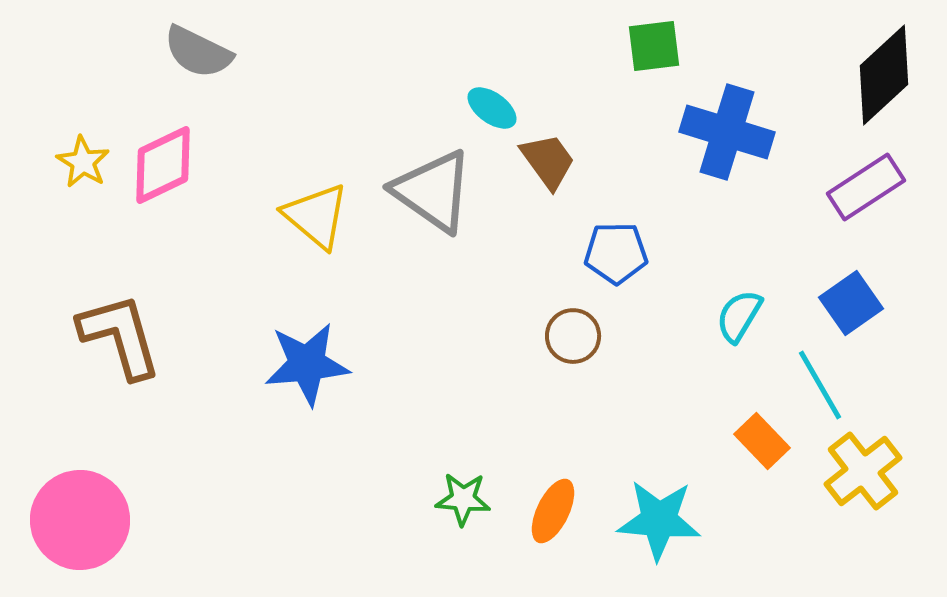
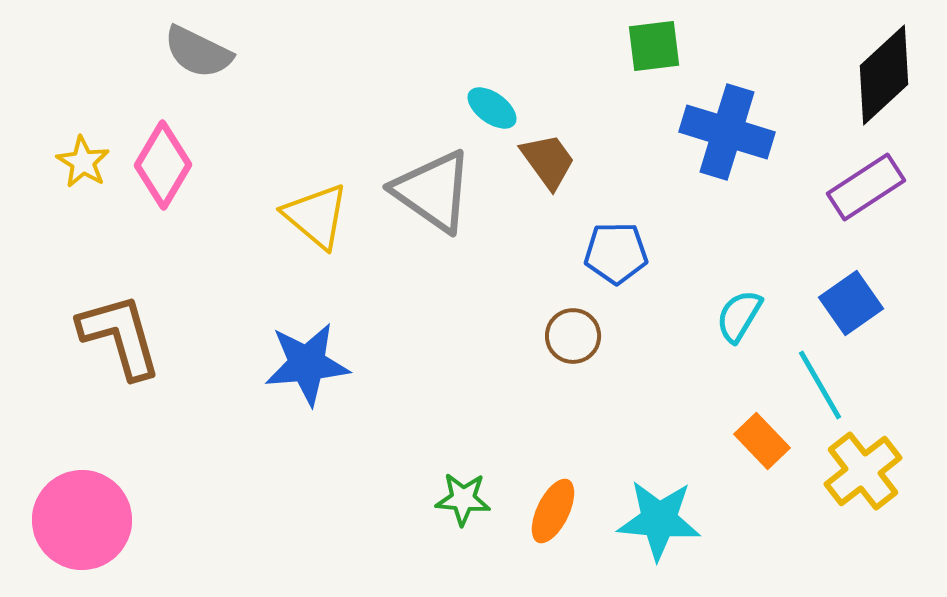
pink diamond: rotated 34 degrees counterclockwise
pink circle: moved 2 px right
